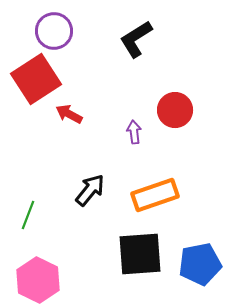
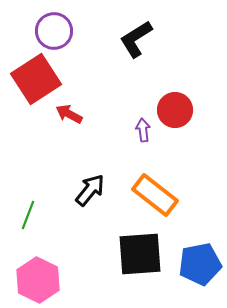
purple arrow: moved 9 px right, 2 px up
orange rectangle: rotated 57 degrees clockwise
